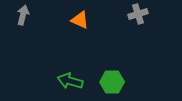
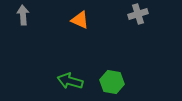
gray arrow: rotated 18 degrees counterclockwise
green hexagon: rotated 10 degrees clockwise
